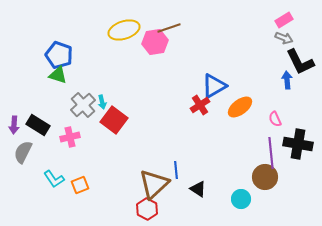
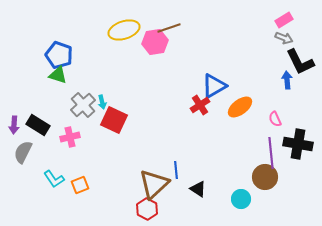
red square: rotated 12 degrees counterclockwise
